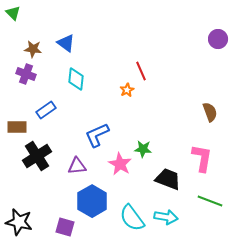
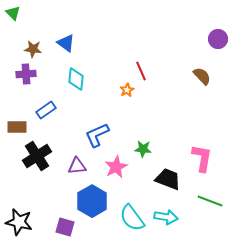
purple cross: rotated 24 degrees counterclockwise
brown semicircle: moved 8 px left, 36 px up; rotated 24 degrees counterclockwise
pink star: moved 4 px left, 3 px down; rotated 15 degrees clockwise
